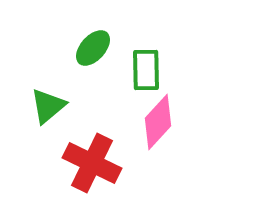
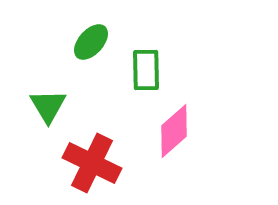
green ellipse: moved 2 px left, 6 px up
green triangle: rotated 21 degrees counterclockwise
pink diamond: moved 16 px right, 9 px down; rotated 6 degrees clockwise
